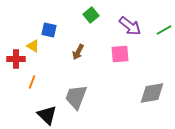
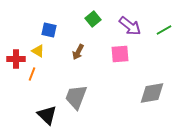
green square: moved 2 px right, 4 px down
yellow triangle: moved 5 px right, 5 px down
orange line: moved 8 px up
